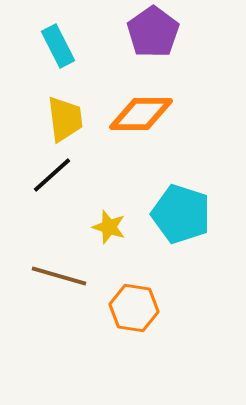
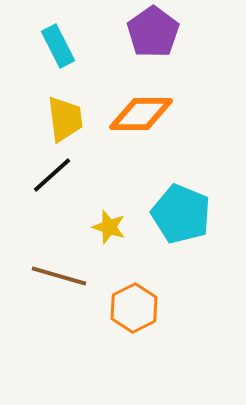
cyan pentagon: rotated 4 degrees clockwise
orange hexagon: rotated 24 degrees clockwise
